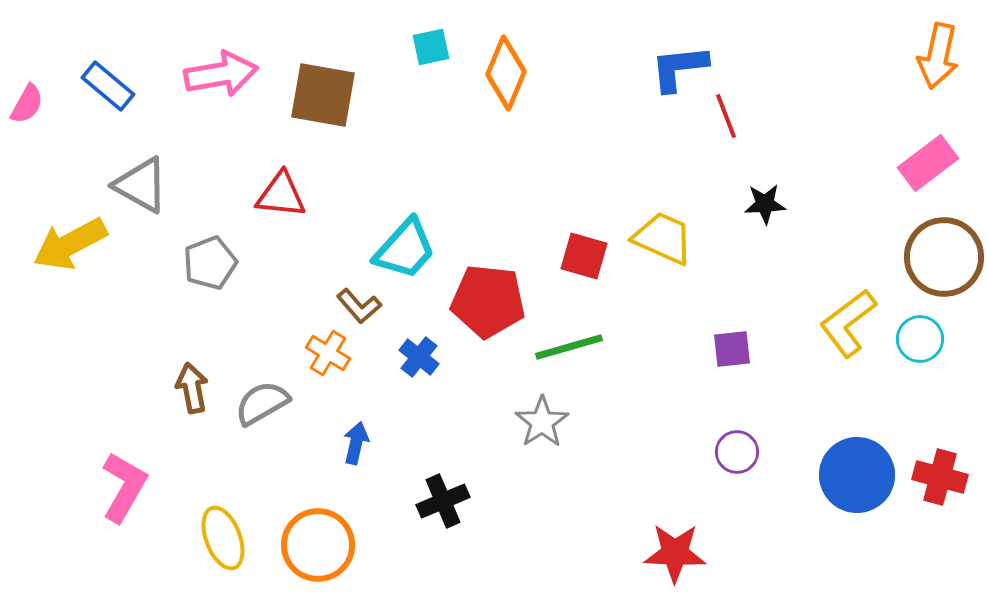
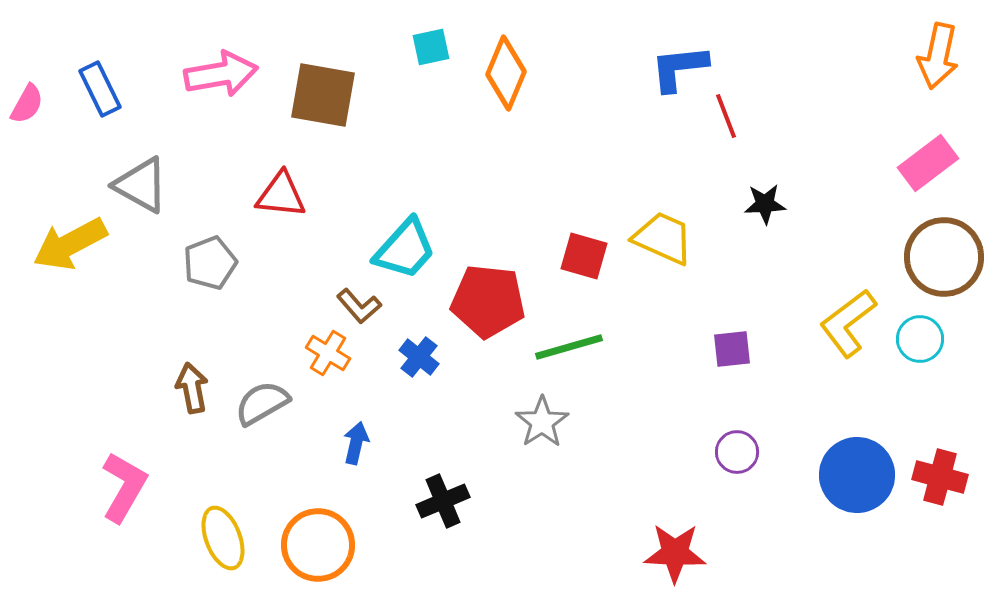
blue rectangle: moved 8 px left, 3 px down; rotated 24 degrees clockwise
